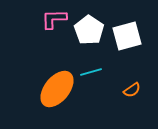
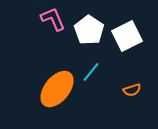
pink L-shape: moved 1 px left; rotated 68 degrees clockwise
white square: rotated 12 degrees counterclockwise
cyan line: rotated 35 degrees counterclockwise
orange semicircle: rotated 18 degrees clockwise
